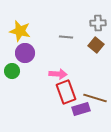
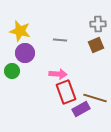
gray cross: moved 1 px down
gray line: moved 6 px left, 3 px down
brown square: rotated 28 degrees clockwise
purple rectangle: rotated 12 degrees counterclockwise
